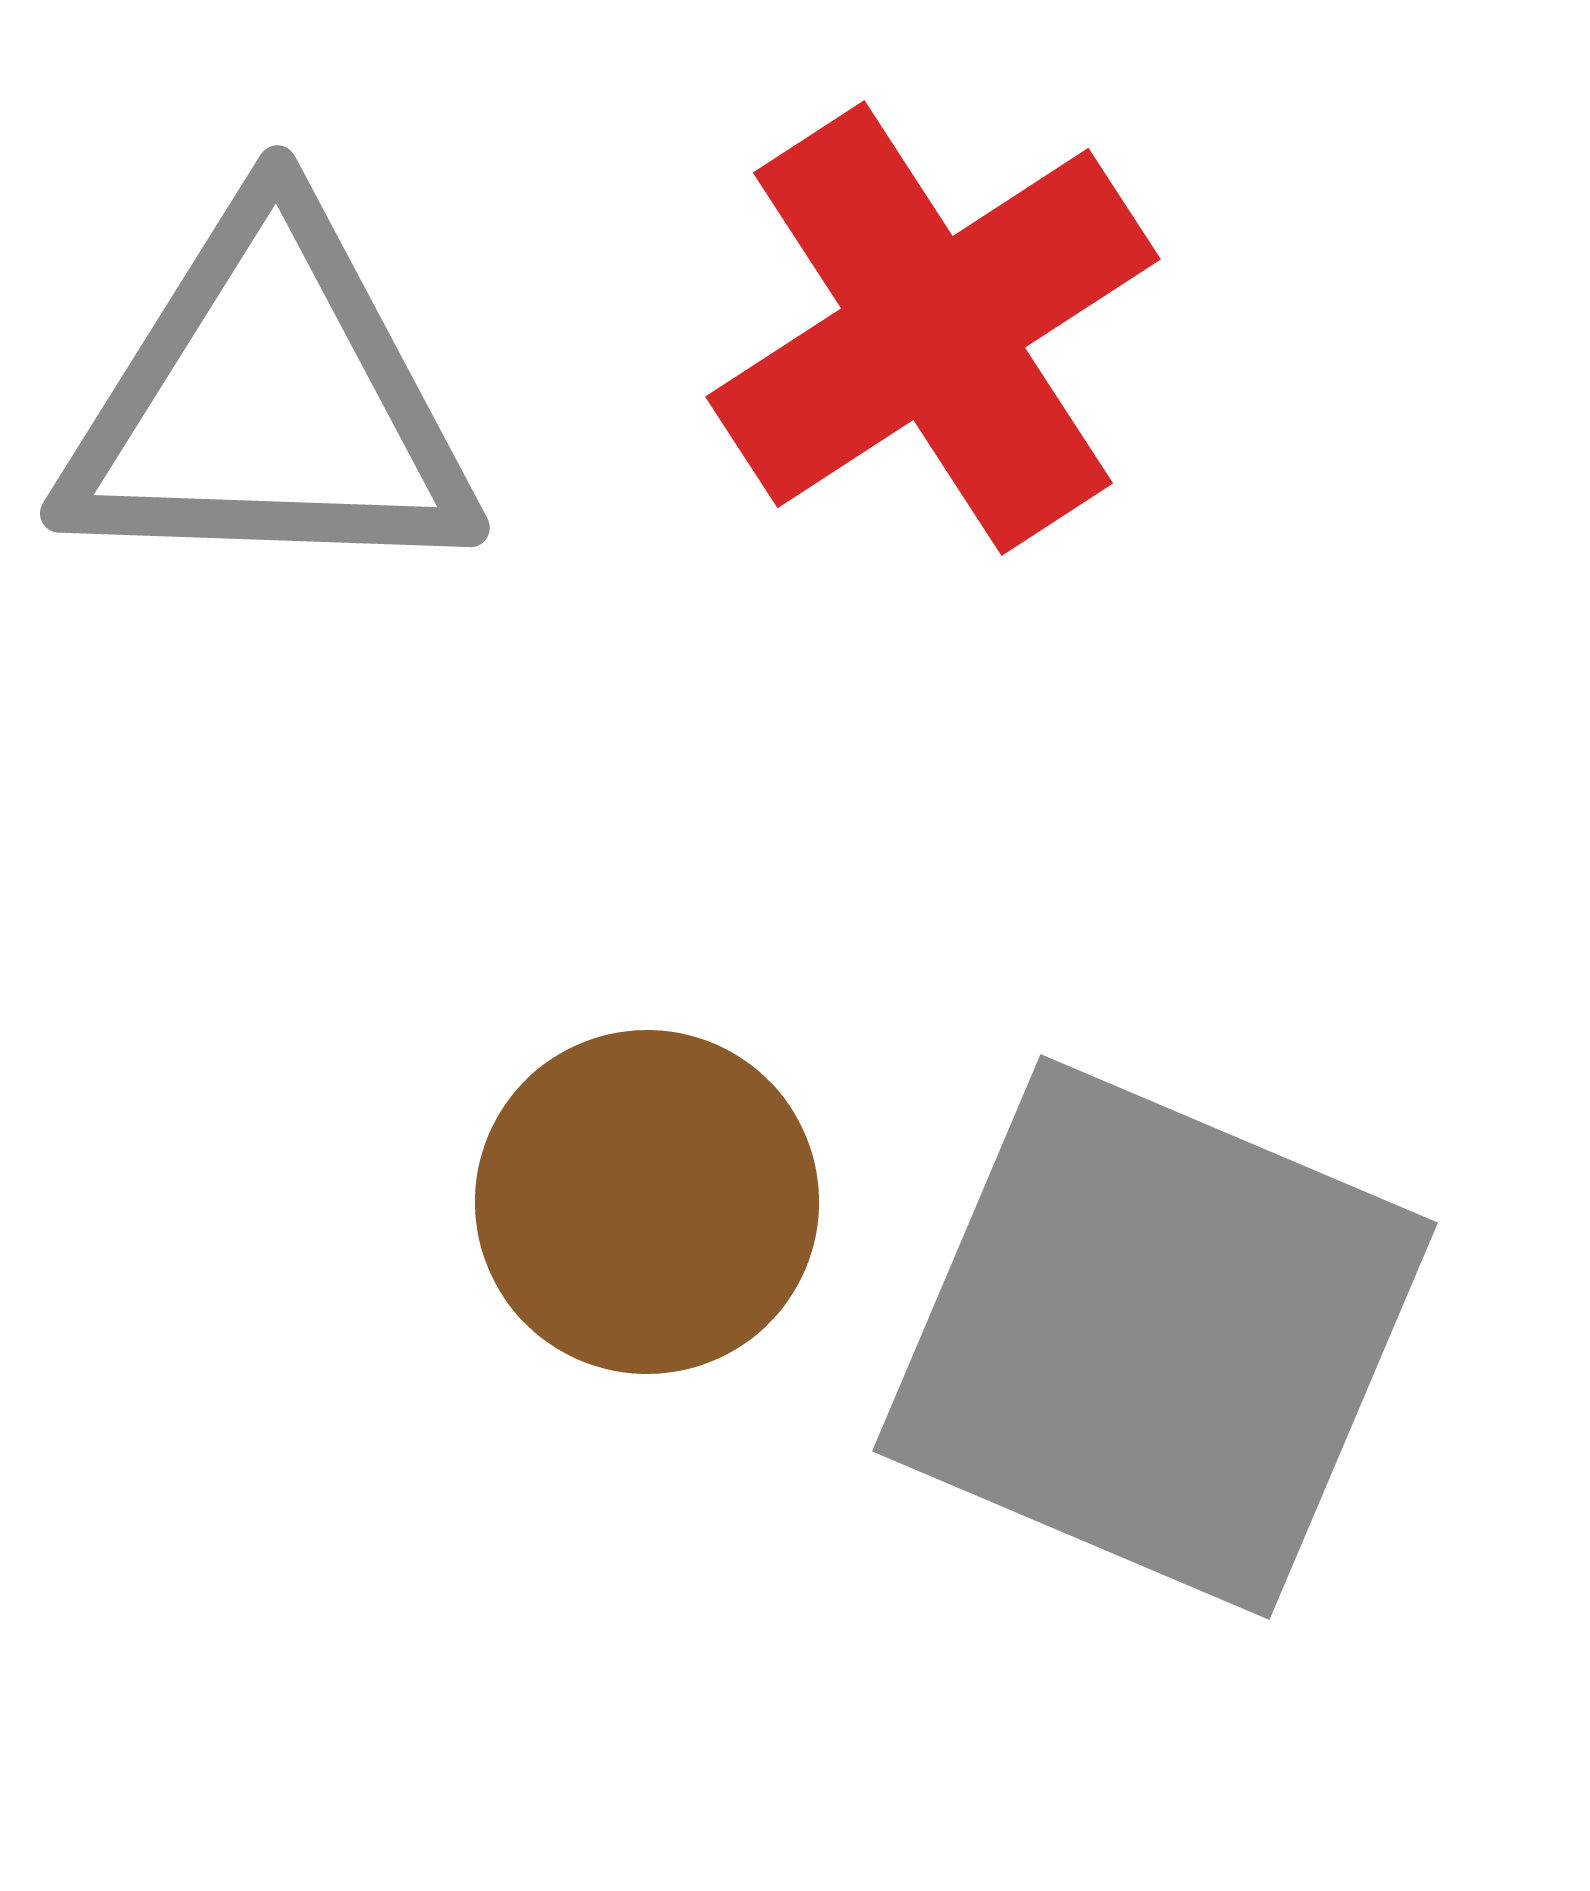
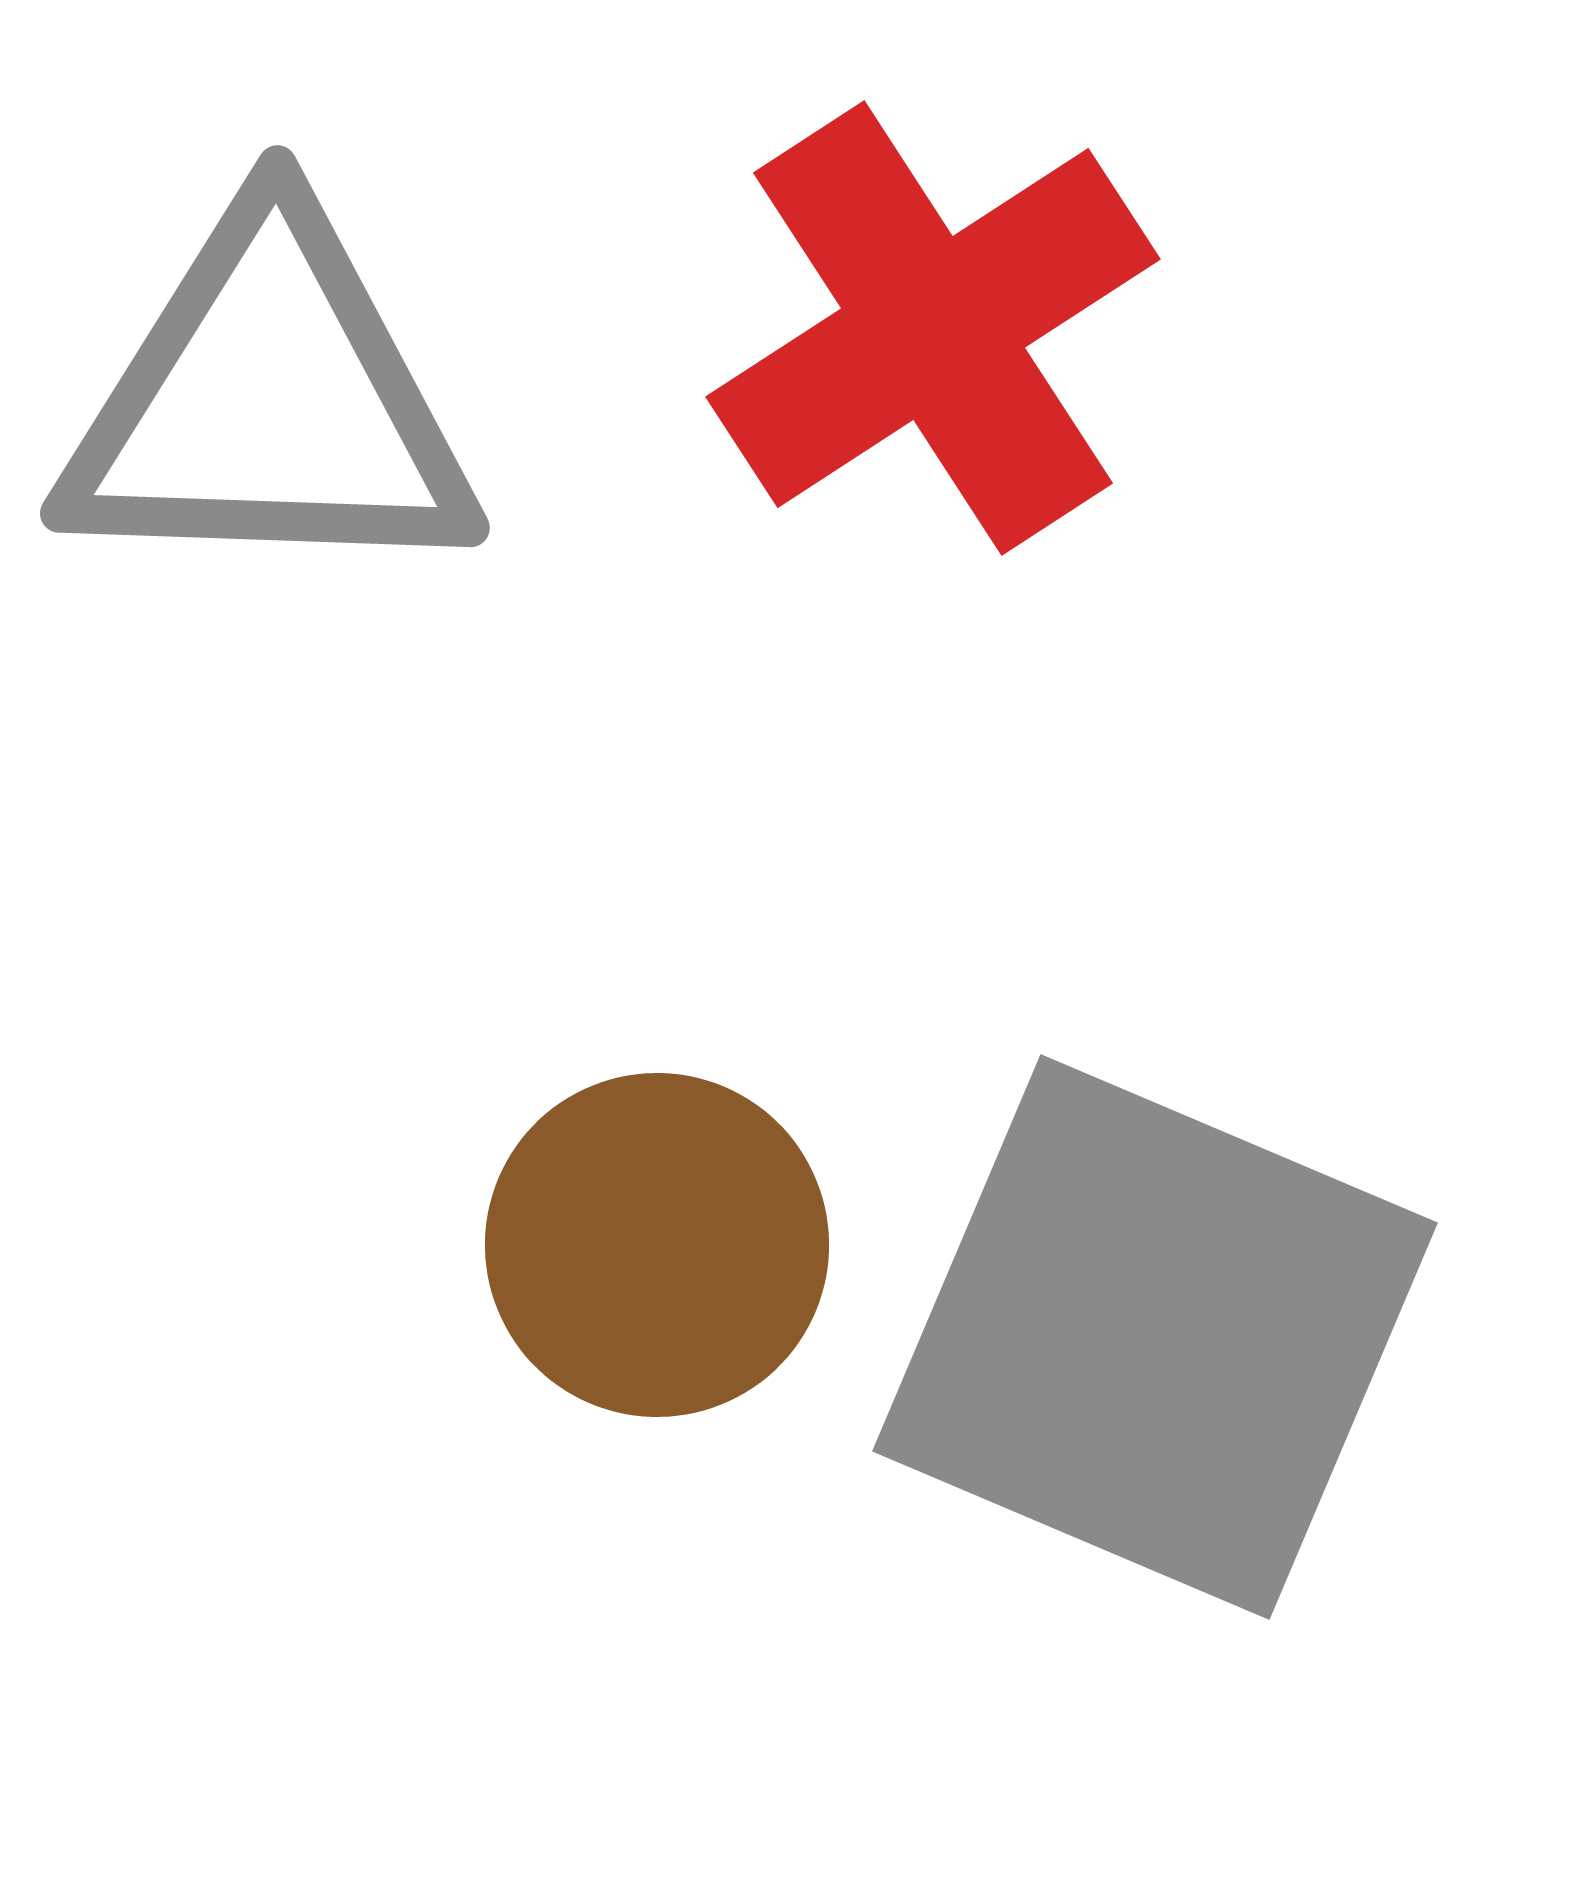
brown circle: moved 10 px right, 43 px down
